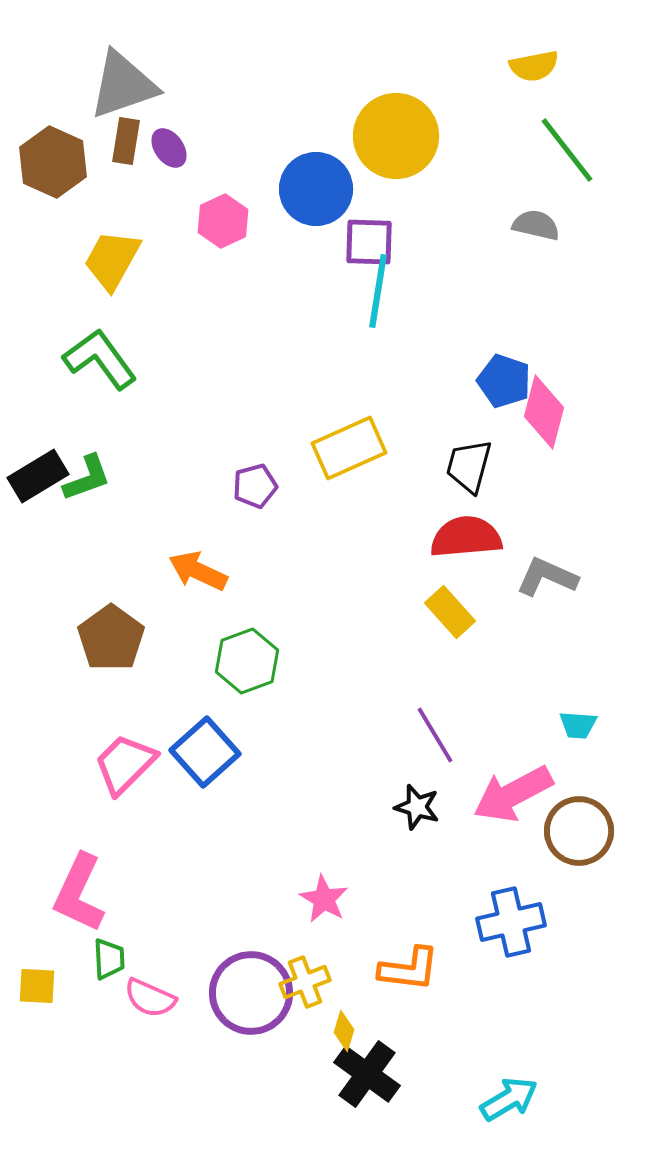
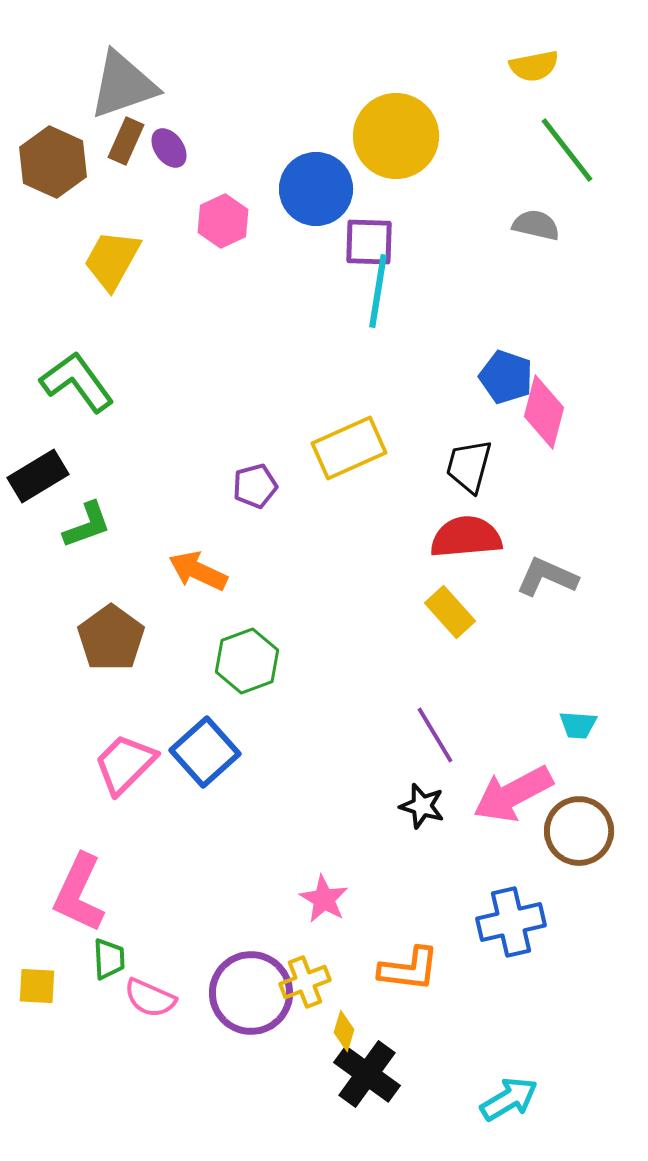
brown rectangle at (126, 141): rotated 15 degrees clockwise
green L-shape at (100, 359): moved 23 px left, 23 px down
blue pentagon at (504, 381): moved 2 px right, 4 px up
green L-shape at (87, 478): moved 47 px down
black star at (417, 807): moved 5 px right, 1 px up
